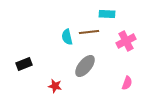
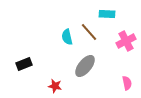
brown line: rotated 54 degrees clockwise
pink semicircle: rotated 32 degrees counterclockwise
